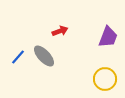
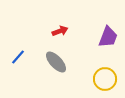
gray ellipse: moved 12 px right, 6 px down
